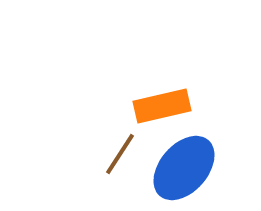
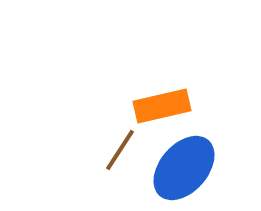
brown line: moved 4 px up
